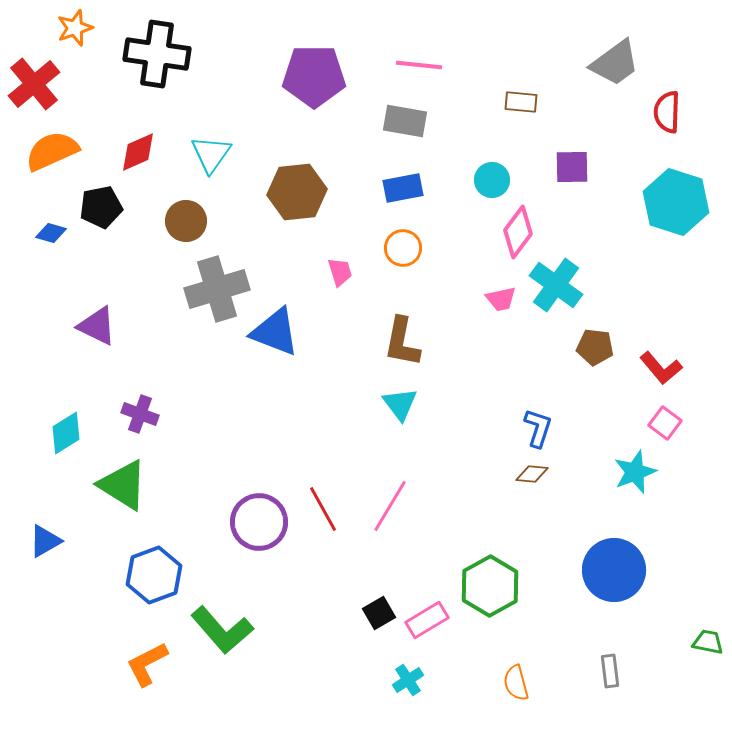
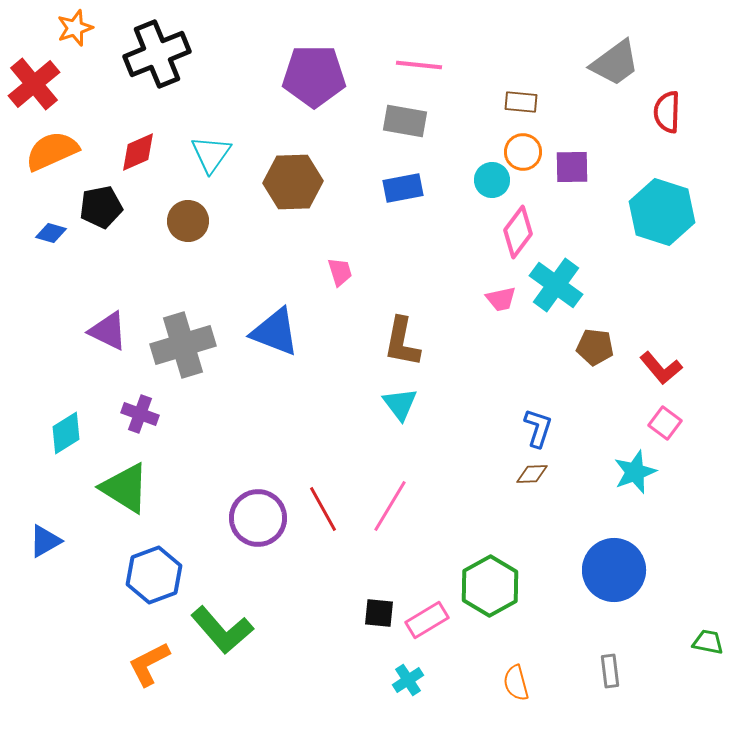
black cross at (157, 54): rotated 30 degrees counterclockwise
brown hexagon at (297, 192): moved 4 px left, 10 px up; rotated 4 degrees clockwise
cyan hexagon at (676, 202): moved 14 px left, 10 px down
brown circle at (186, 221): moved 2 px right
orange circle at (403, 248): moved 120 px right, 96 px up
gray cross at (217, 289): moved 34 px left, 56 px down
purple triangle at (97, 326): moved 11 px right, 5 px down
brown diamond at (532, 474): rotated 8 degrees counterclockwise
green triangle at (123, 485): moved 2 px right, 3 px down
purple circle at (259, 522): moved 1 px left, 4 px up
black square at (379, 613): rotated 36 degrees clockwise
orange L-shape at (147, 664): moved 2 px right
